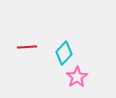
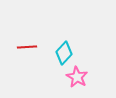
pink star: rotated 10 degrees counterclockwise
